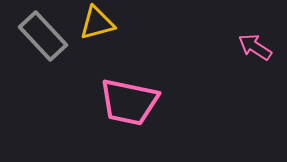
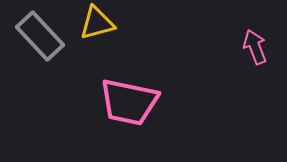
gray rectangle: moved 3 px left
pink arrow: rotated 36 degrees clockwise
